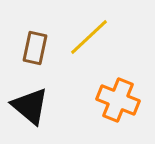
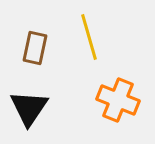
yellow line: rotated 63 degrees counterclockwise
black triangle: moved 1 px left, 2 px down; rotated 24 degrees clockwise
